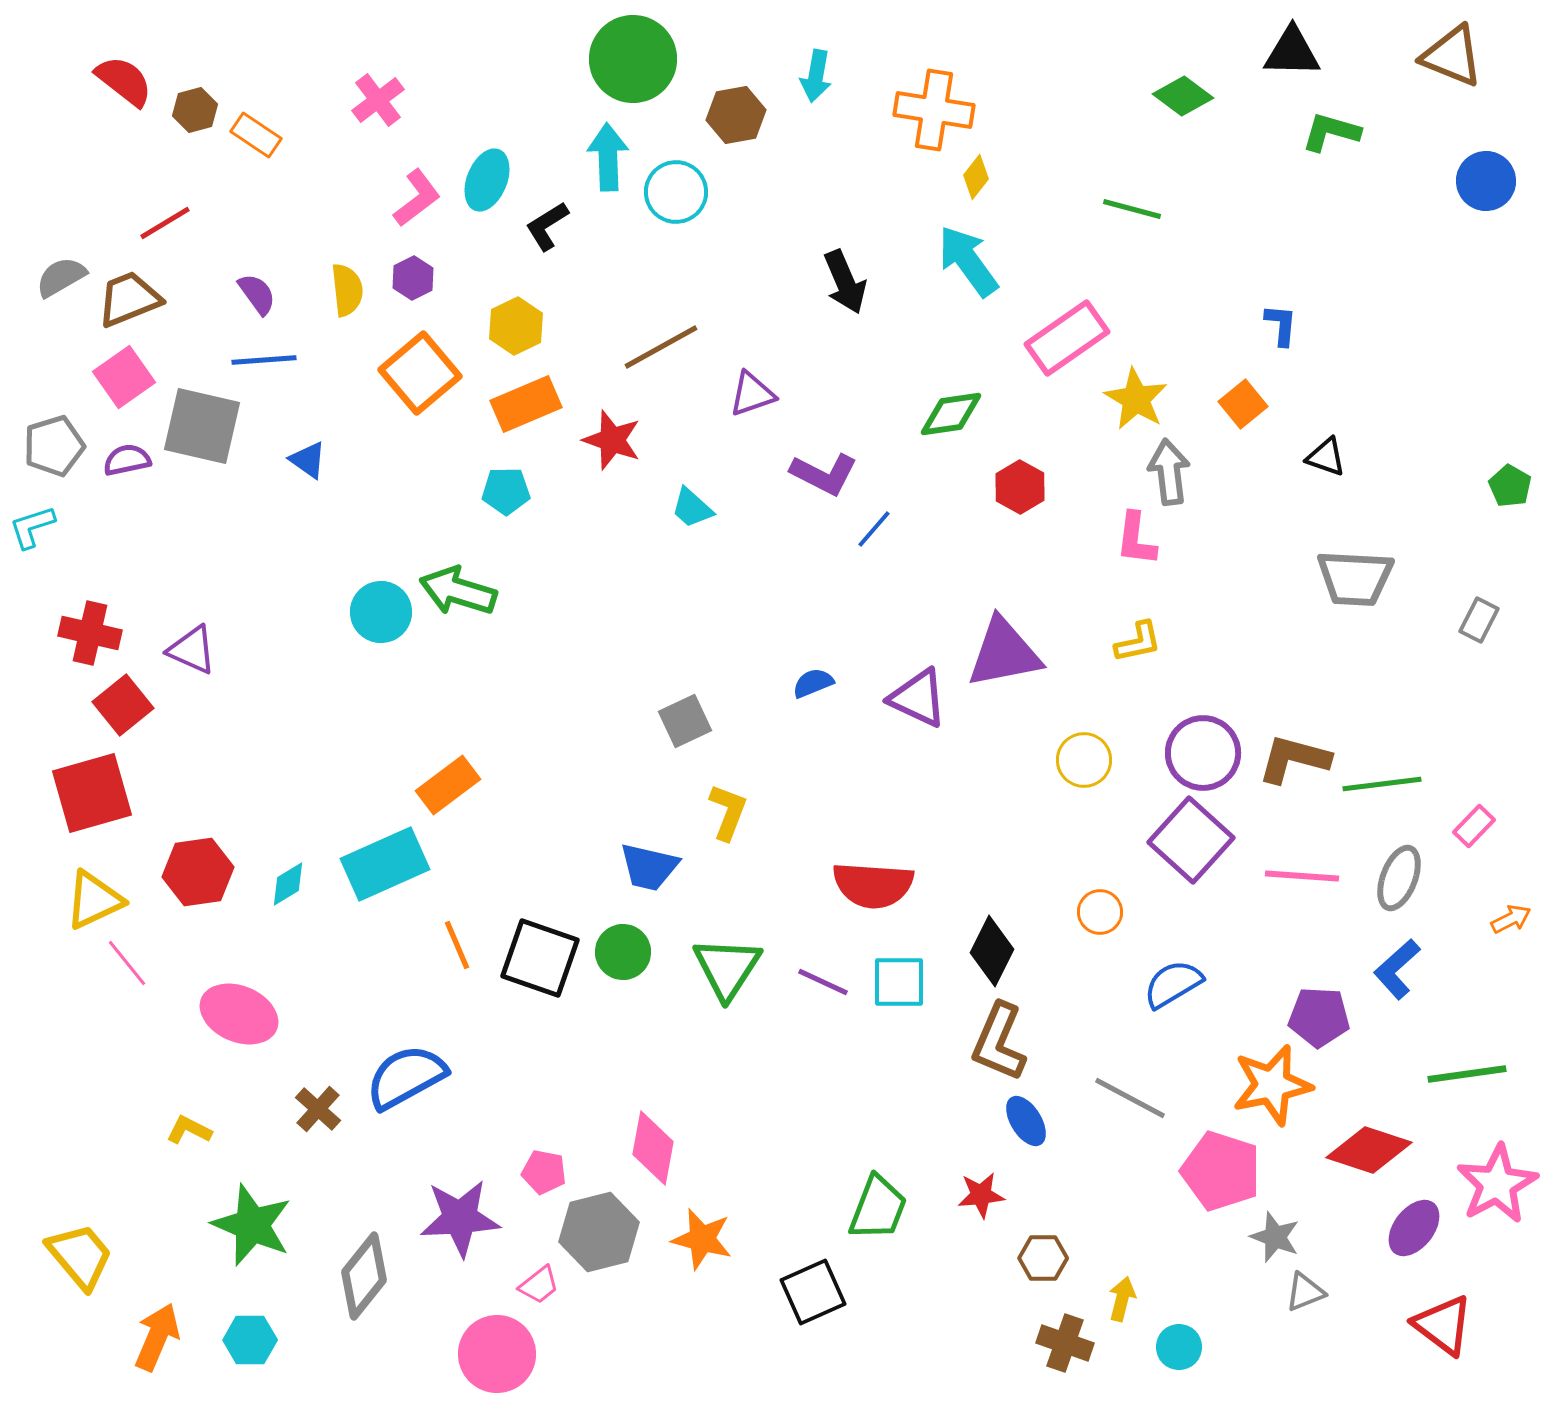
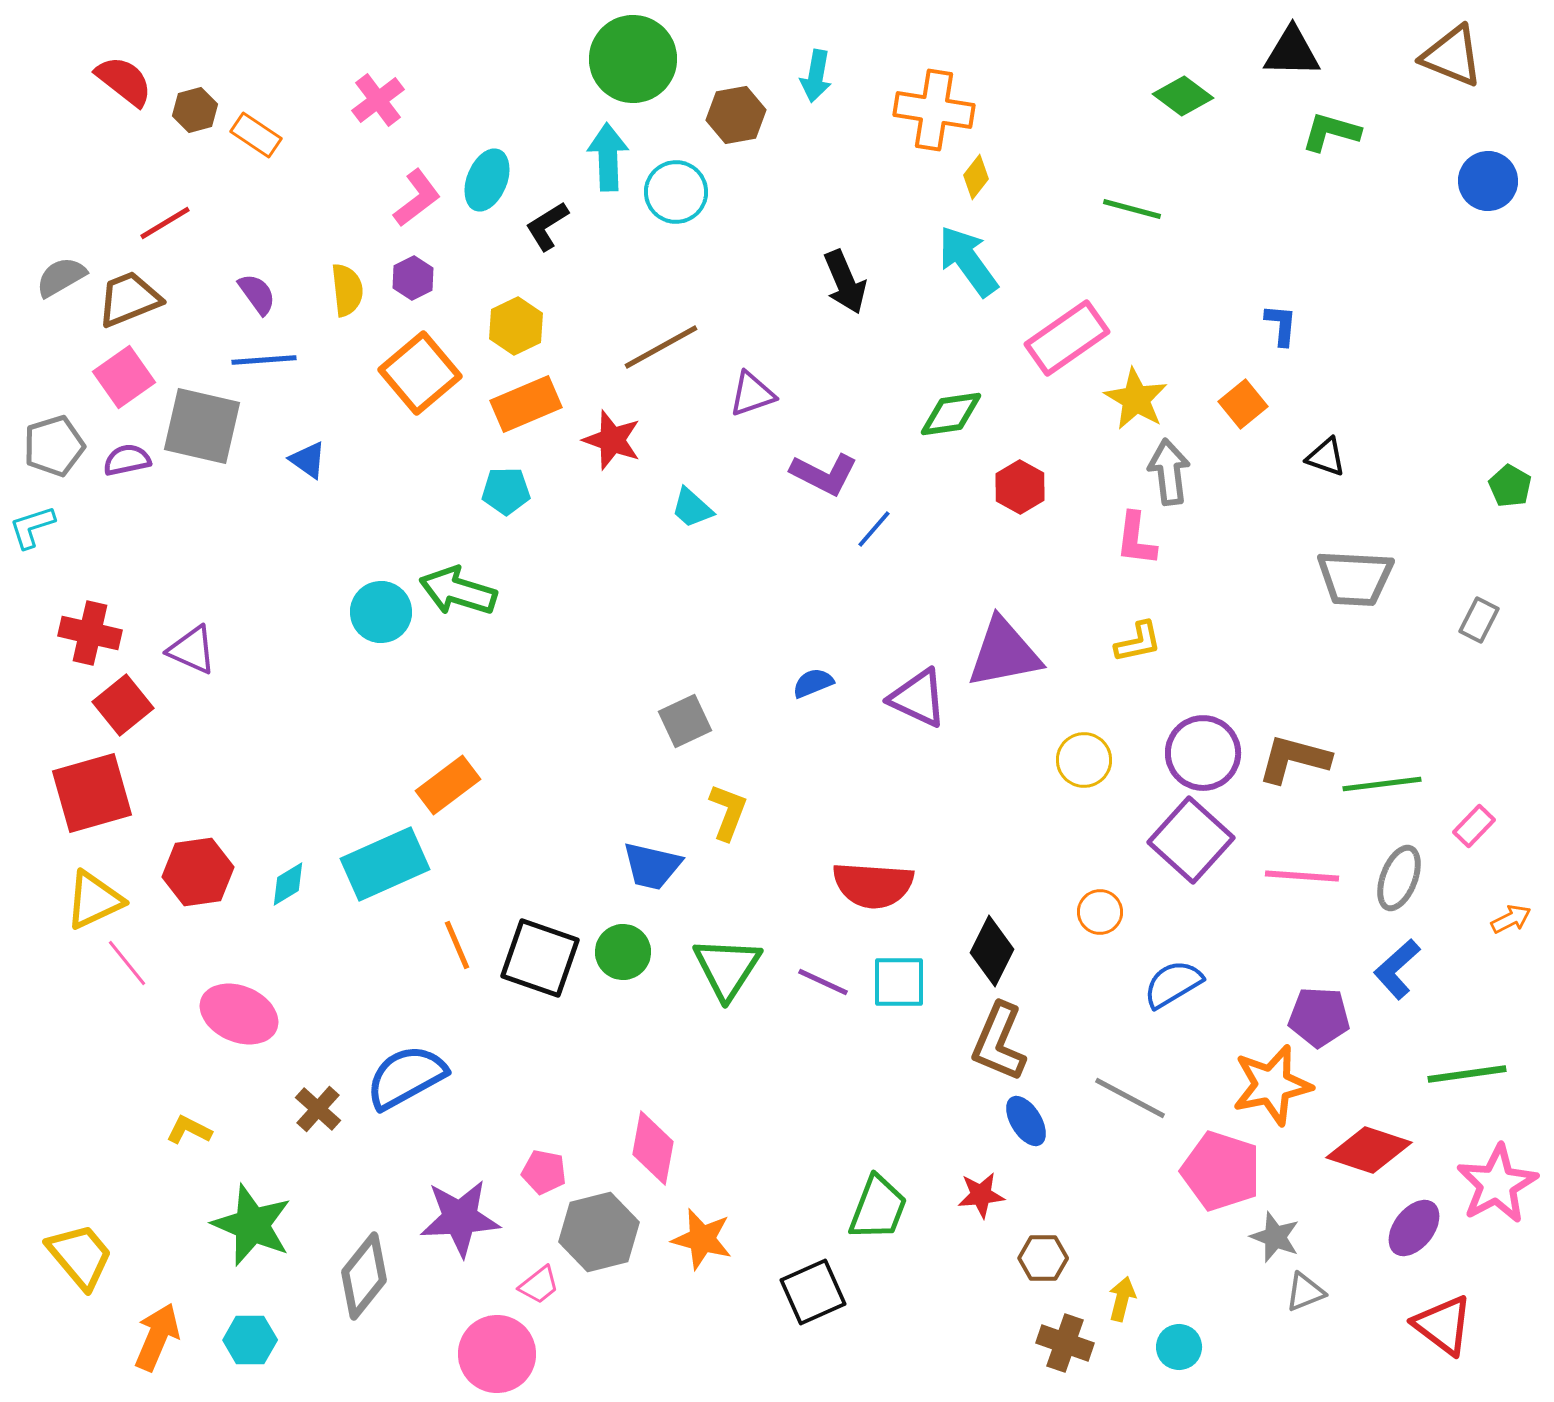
blue circle at (1486, 181): moved 2 px right
blue trapezoid at (649, 867): moved 3 px right, 1 px up
